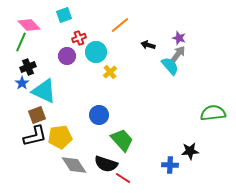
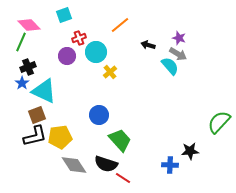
gray arrow: rotated 84 degrees clockwise
green semicircle: moved 6 px right, 9 px down; rotated 40 degrees counterclockwise
green trapezoid: moved 2 px left
